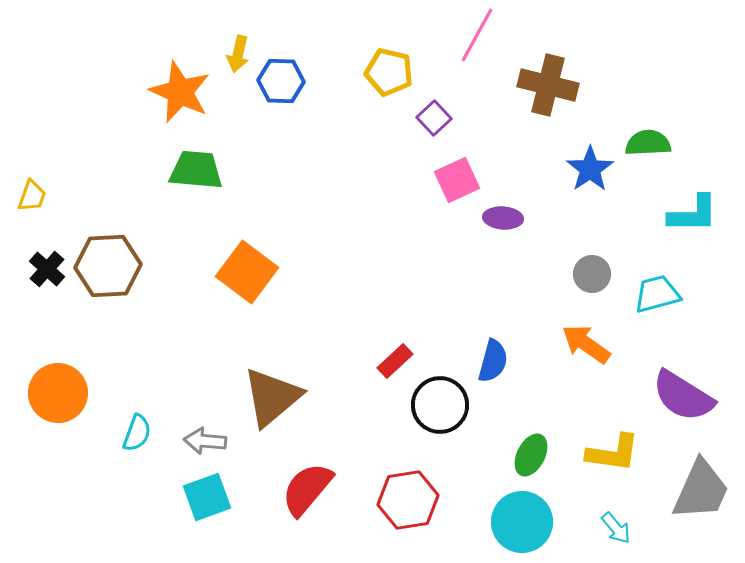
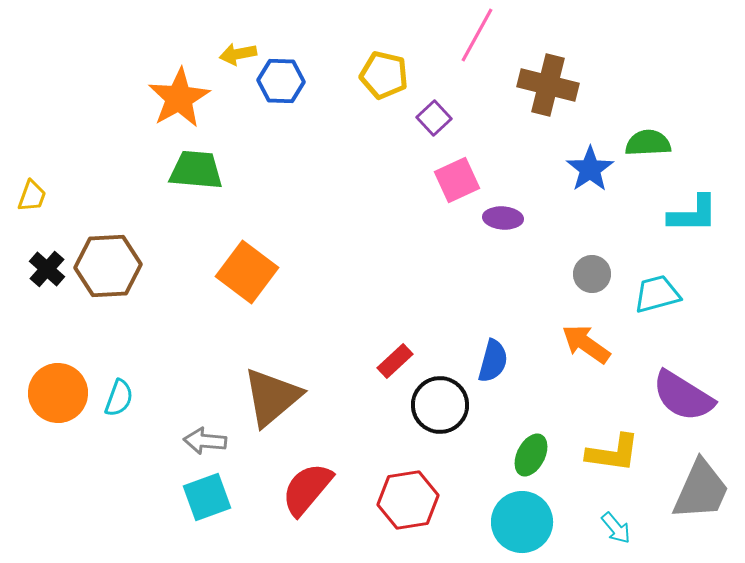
yellow arrow: rotated 66 degrees clockwise
yellow pentagon: moved 5 px left, 3 px down
orange star: moved 1 px left, 6 px down; rotated 18 degrees clockwise
cyan semicircle: moved 18 px left, 35 px up
